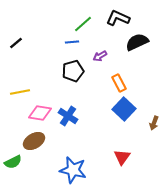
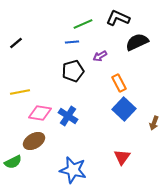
green line: rotated 18 degrees clockwise
